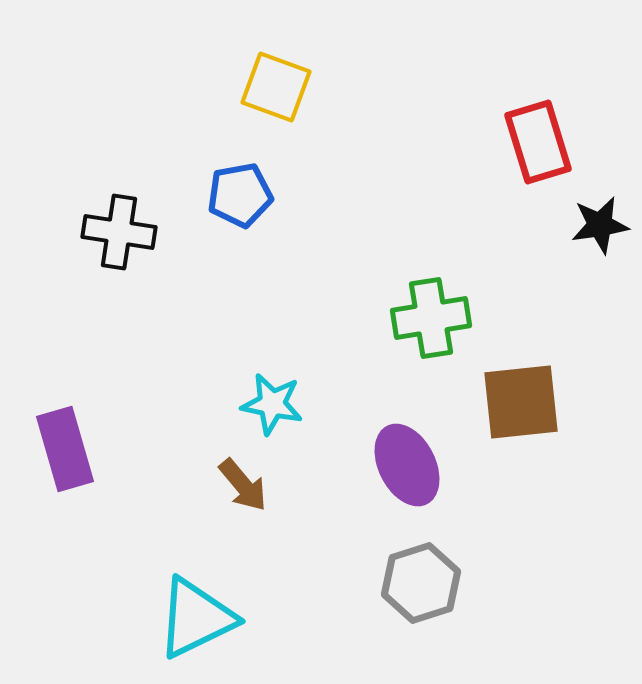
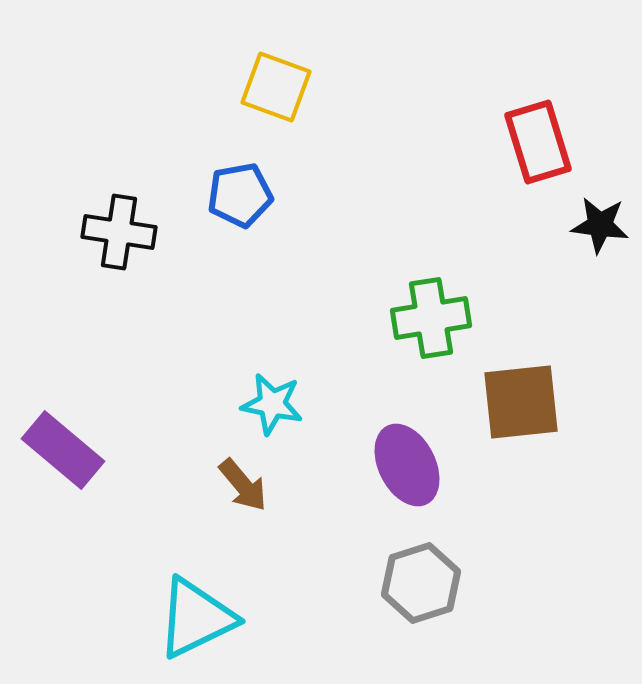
black star: rotated 16 degrees clockwise
purple rectangle: moved 2 px left, 1 px down; rotated 34 degrees counterclockwise
